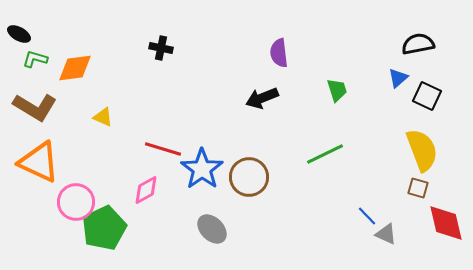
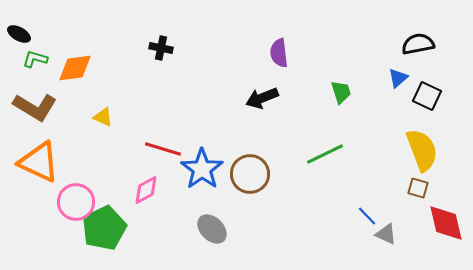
green trapezoid: moved 4 px right, 2 px down
brown circle: moved 1 px right, 3 px up
